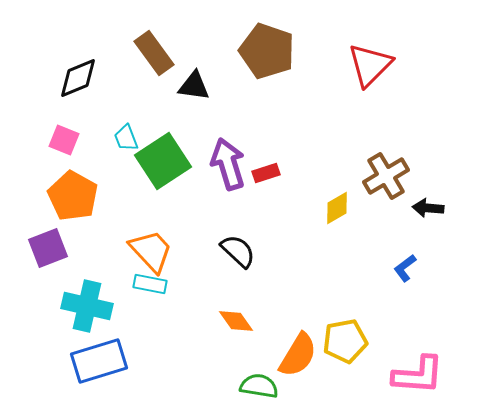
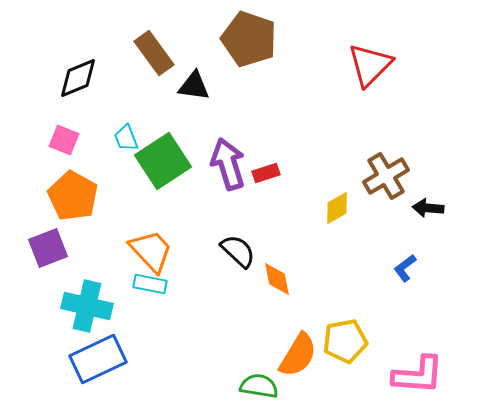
brown pentagon: moved 18 px left, 12 px up
orange diamond: moved 41 px right, 42 px up; rotated 24 degrees clockwise
blue rectangle: moved 1 px left, 2 px up; rotated 8 degrees counterclockwise
